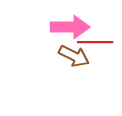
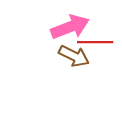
pink arrow: rotated 21 degrees counterclockwise
